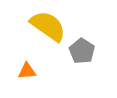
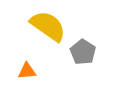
gray pentagon: moved 1 px right, 1 px down
